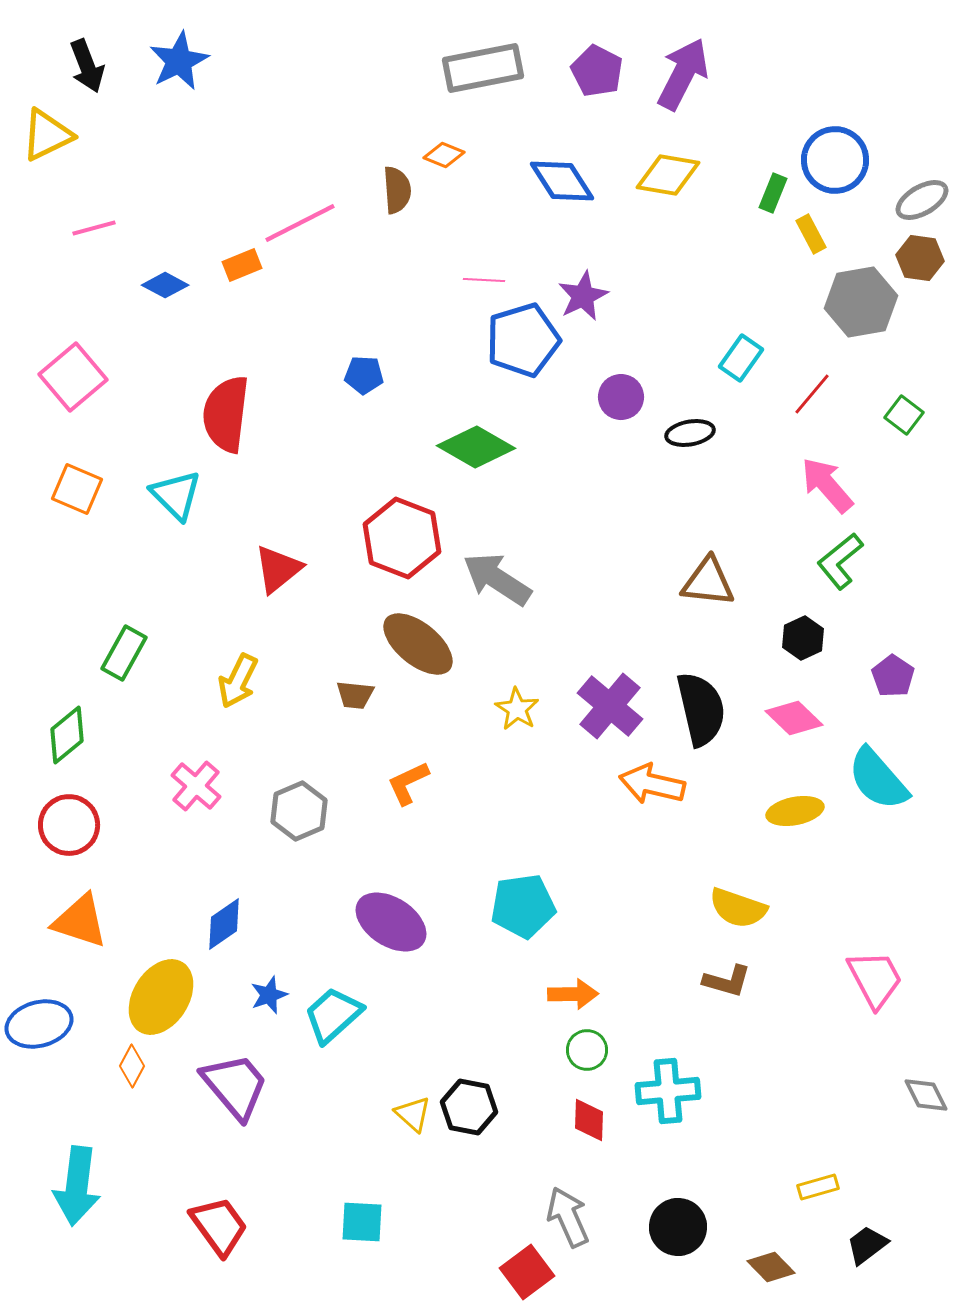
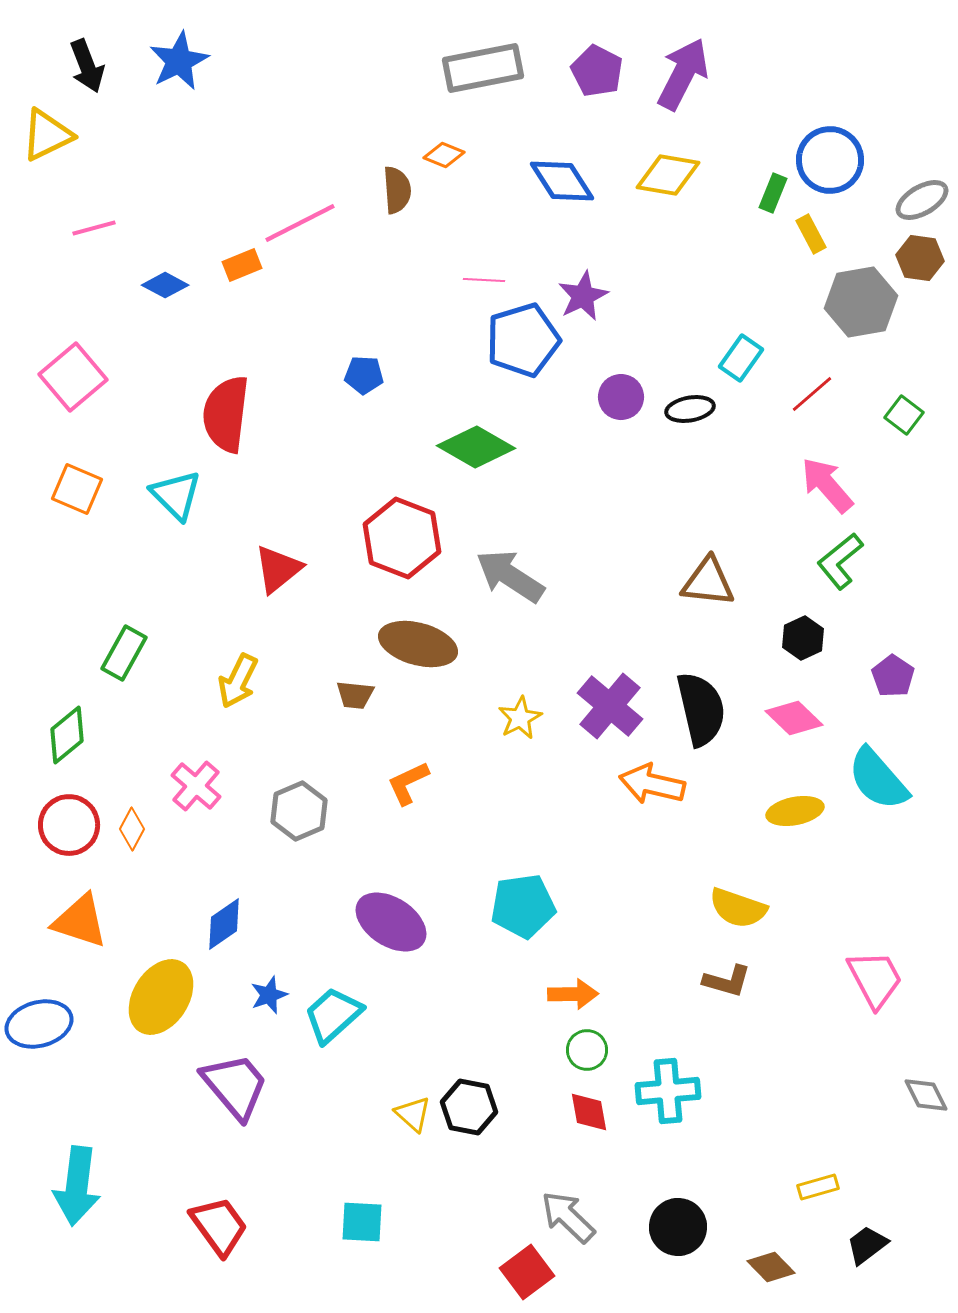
blue circle at (835, 160): moved 5 px left
red line at (812, 394): rotated 9 degrees clockwise
black ellipse at (690, 433): moved 24 px up
gray arrow at (497, 579): moved 13 px right, 3 px up
brown ellipse at (418, 644): rotated 24 degrees counterclockwise
yellow star at (517, 709): moved 3 px right, 9 px down; rotated 12 degrees clockwise
orange diamond at (132, 1066): moved 237 px up
red diamond at (589, 1120): moved 8 px up; rotated 12 degrees counterclockwise
gray arrow at (568, 1217): rotated 22 degrees counterclockwise
